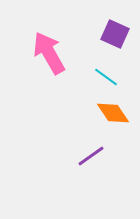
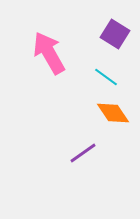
purple square: rotated 8 degrees clockwise
purple line: moved 8 px left, 3 px up
